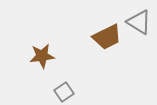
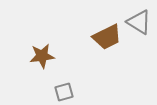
gray square: rotated 18 degrees clockwise
